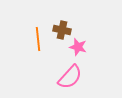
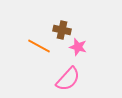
orange line: moved 1 px right, 7 px down; rotated 55 degrees counterclockwise
pink semicircle: moved 2 px left, 2 px down
